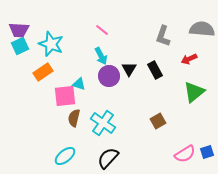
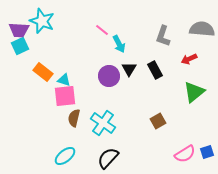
cyan star: moved 9 px left, 23 px up
cyan arrow: moved 18 px right, 12 px up
orange rectangle: rotated 72 degrees clockwise
cyan triangle: moved 15 px left, 4 px up
